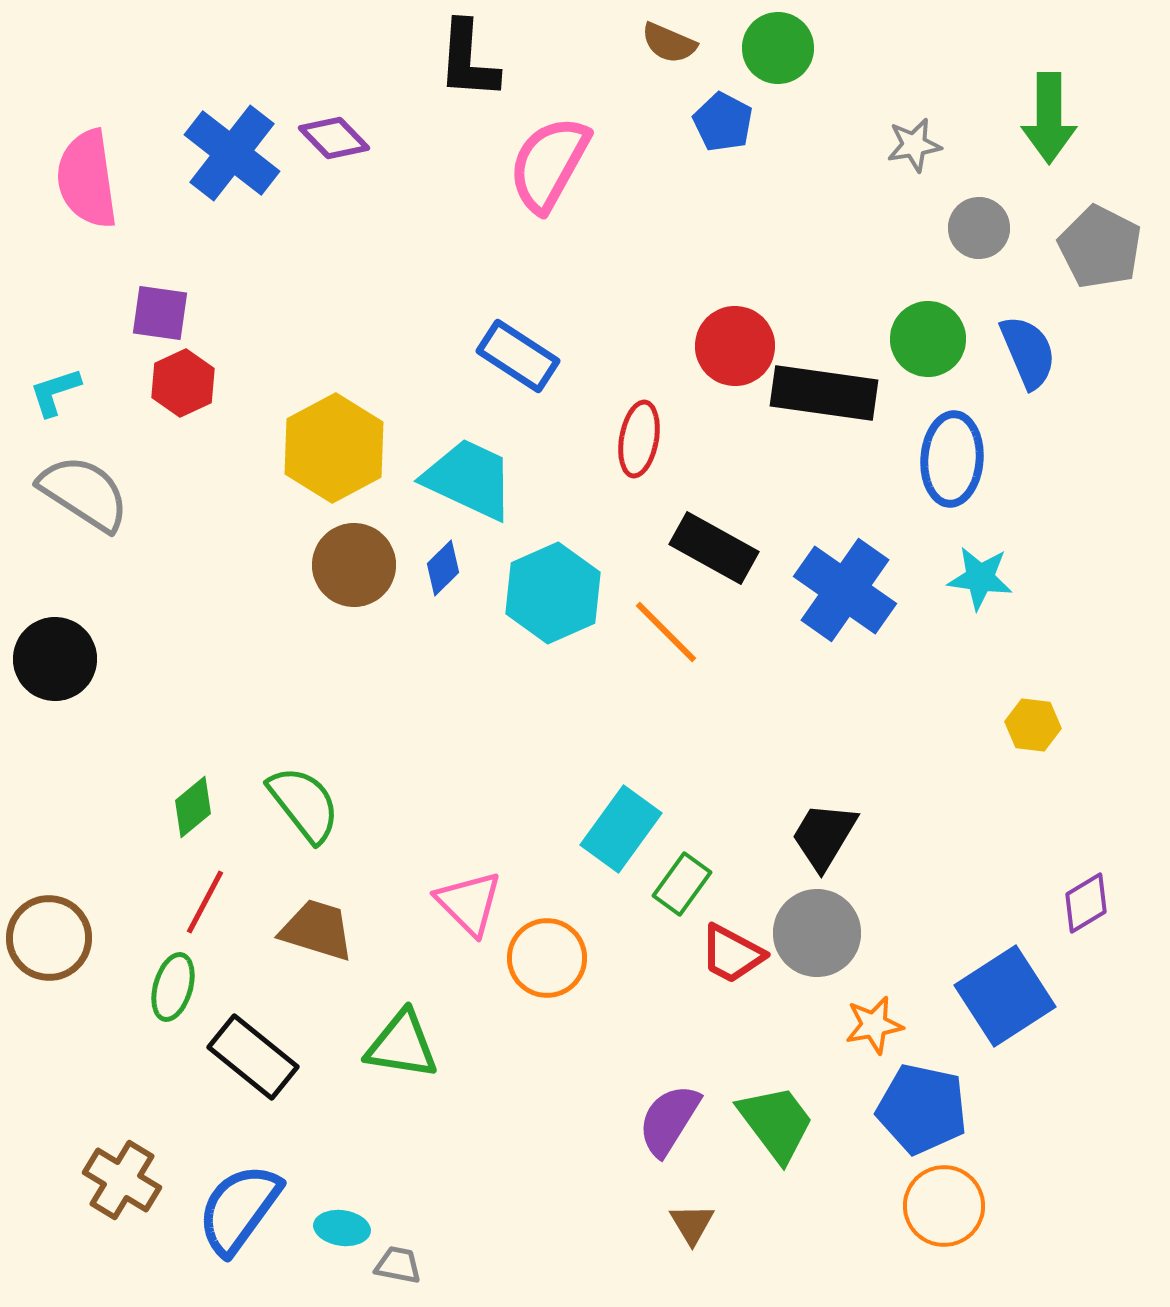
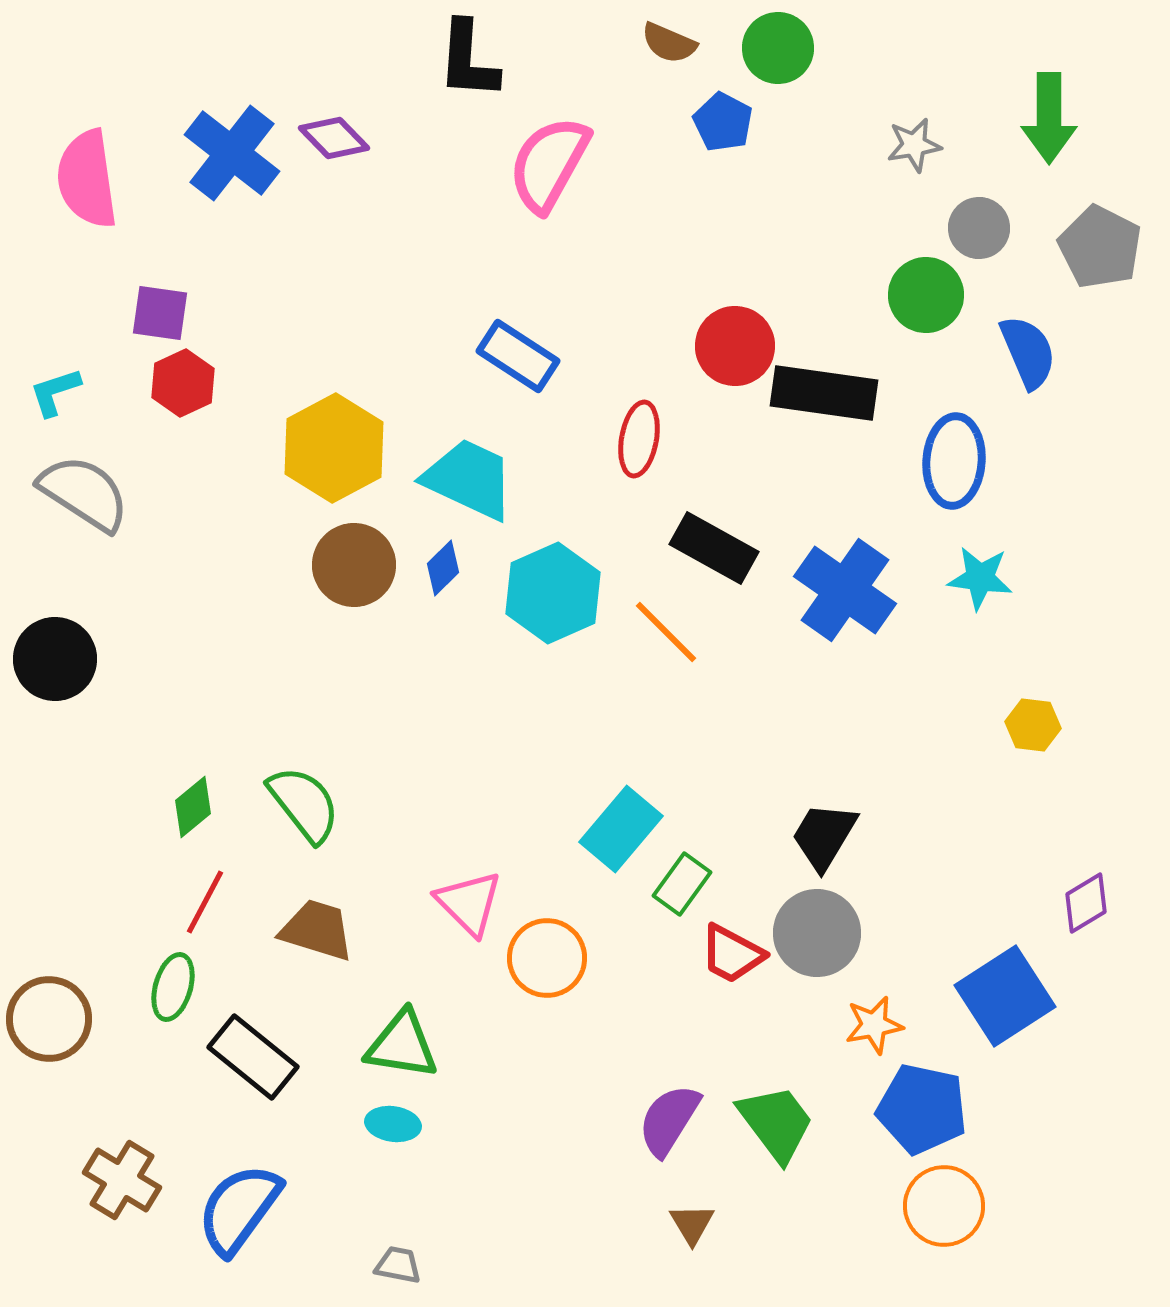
green circle at (928, 339): moved 2 px left, 44 px up
blue ellipse at (952, 459): moved 2 px right, 2 px down
cyan rectangle at (621, 829): rotated 4 degrees clockwise
brown circle at (49, 938): moved 81 px down
cyan ellipse at (342, 1228): moved 51 px right, 104 px up
